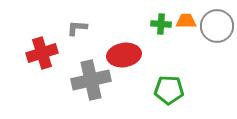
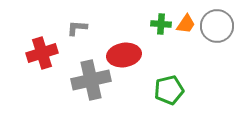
orange trapezoid: moved 3 px down; rotated 125 degrees clockwise
green pentagon: rotated 16 degrees counterclockwise
